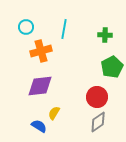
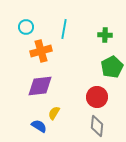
gray diamond: moved 1 px left, 4 px down; rotated 50 degrees counterclockwise
